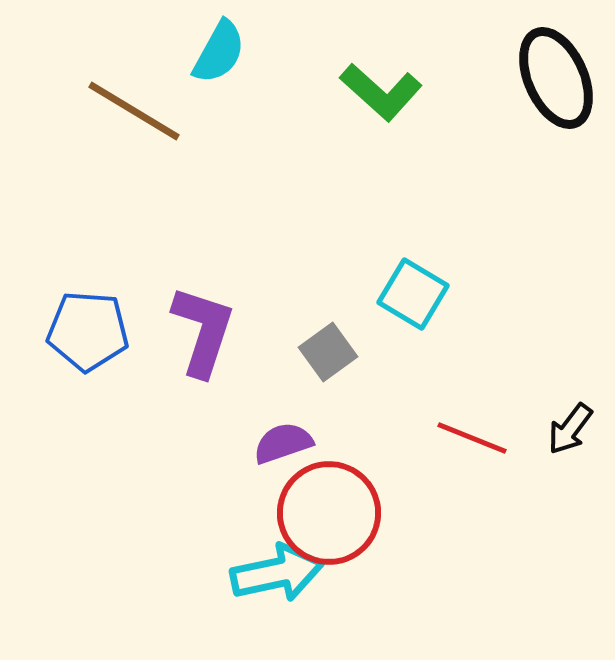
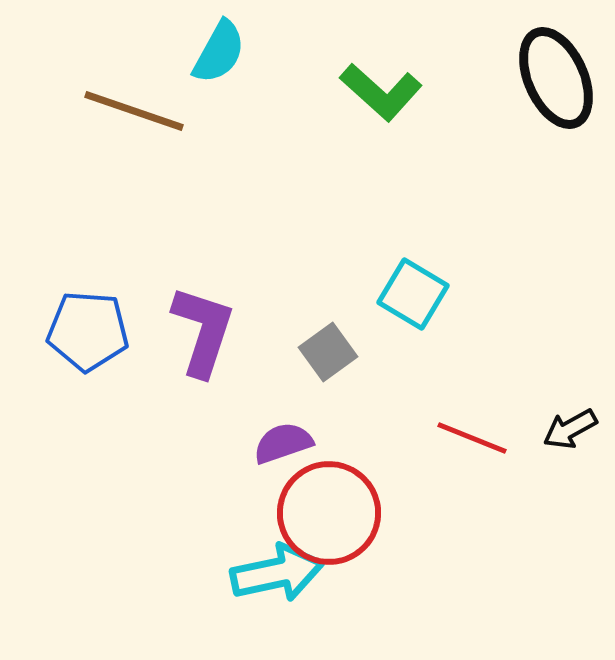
brown line: rotated 12 degrees counterclockwise
black arrow: rotated 24 degrees clockwise
